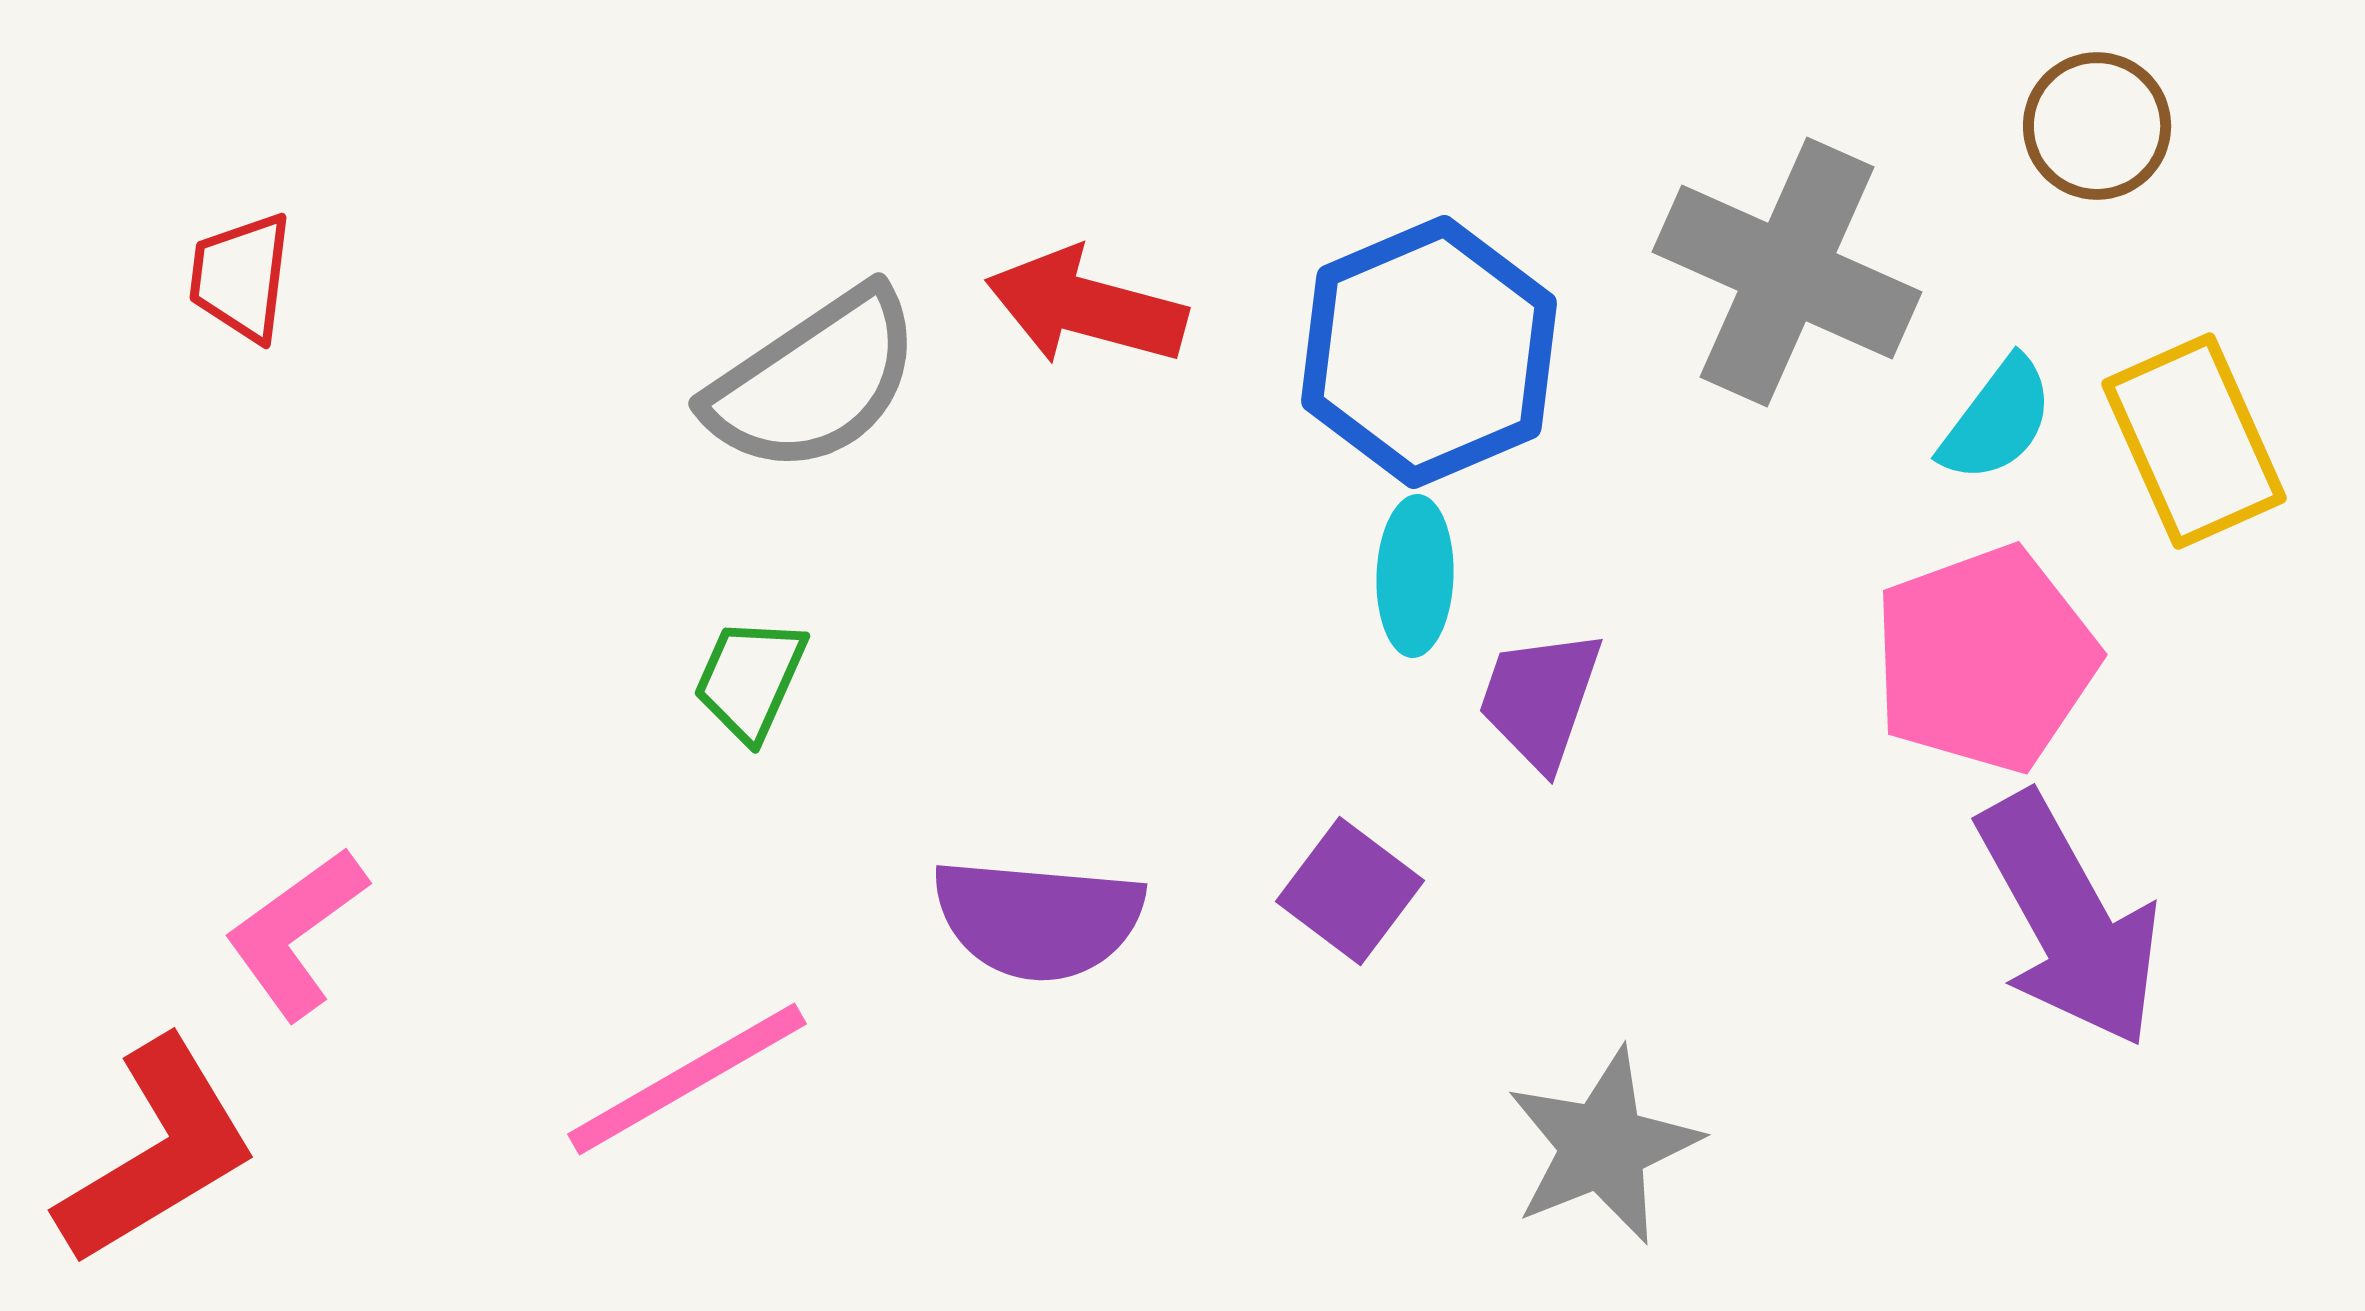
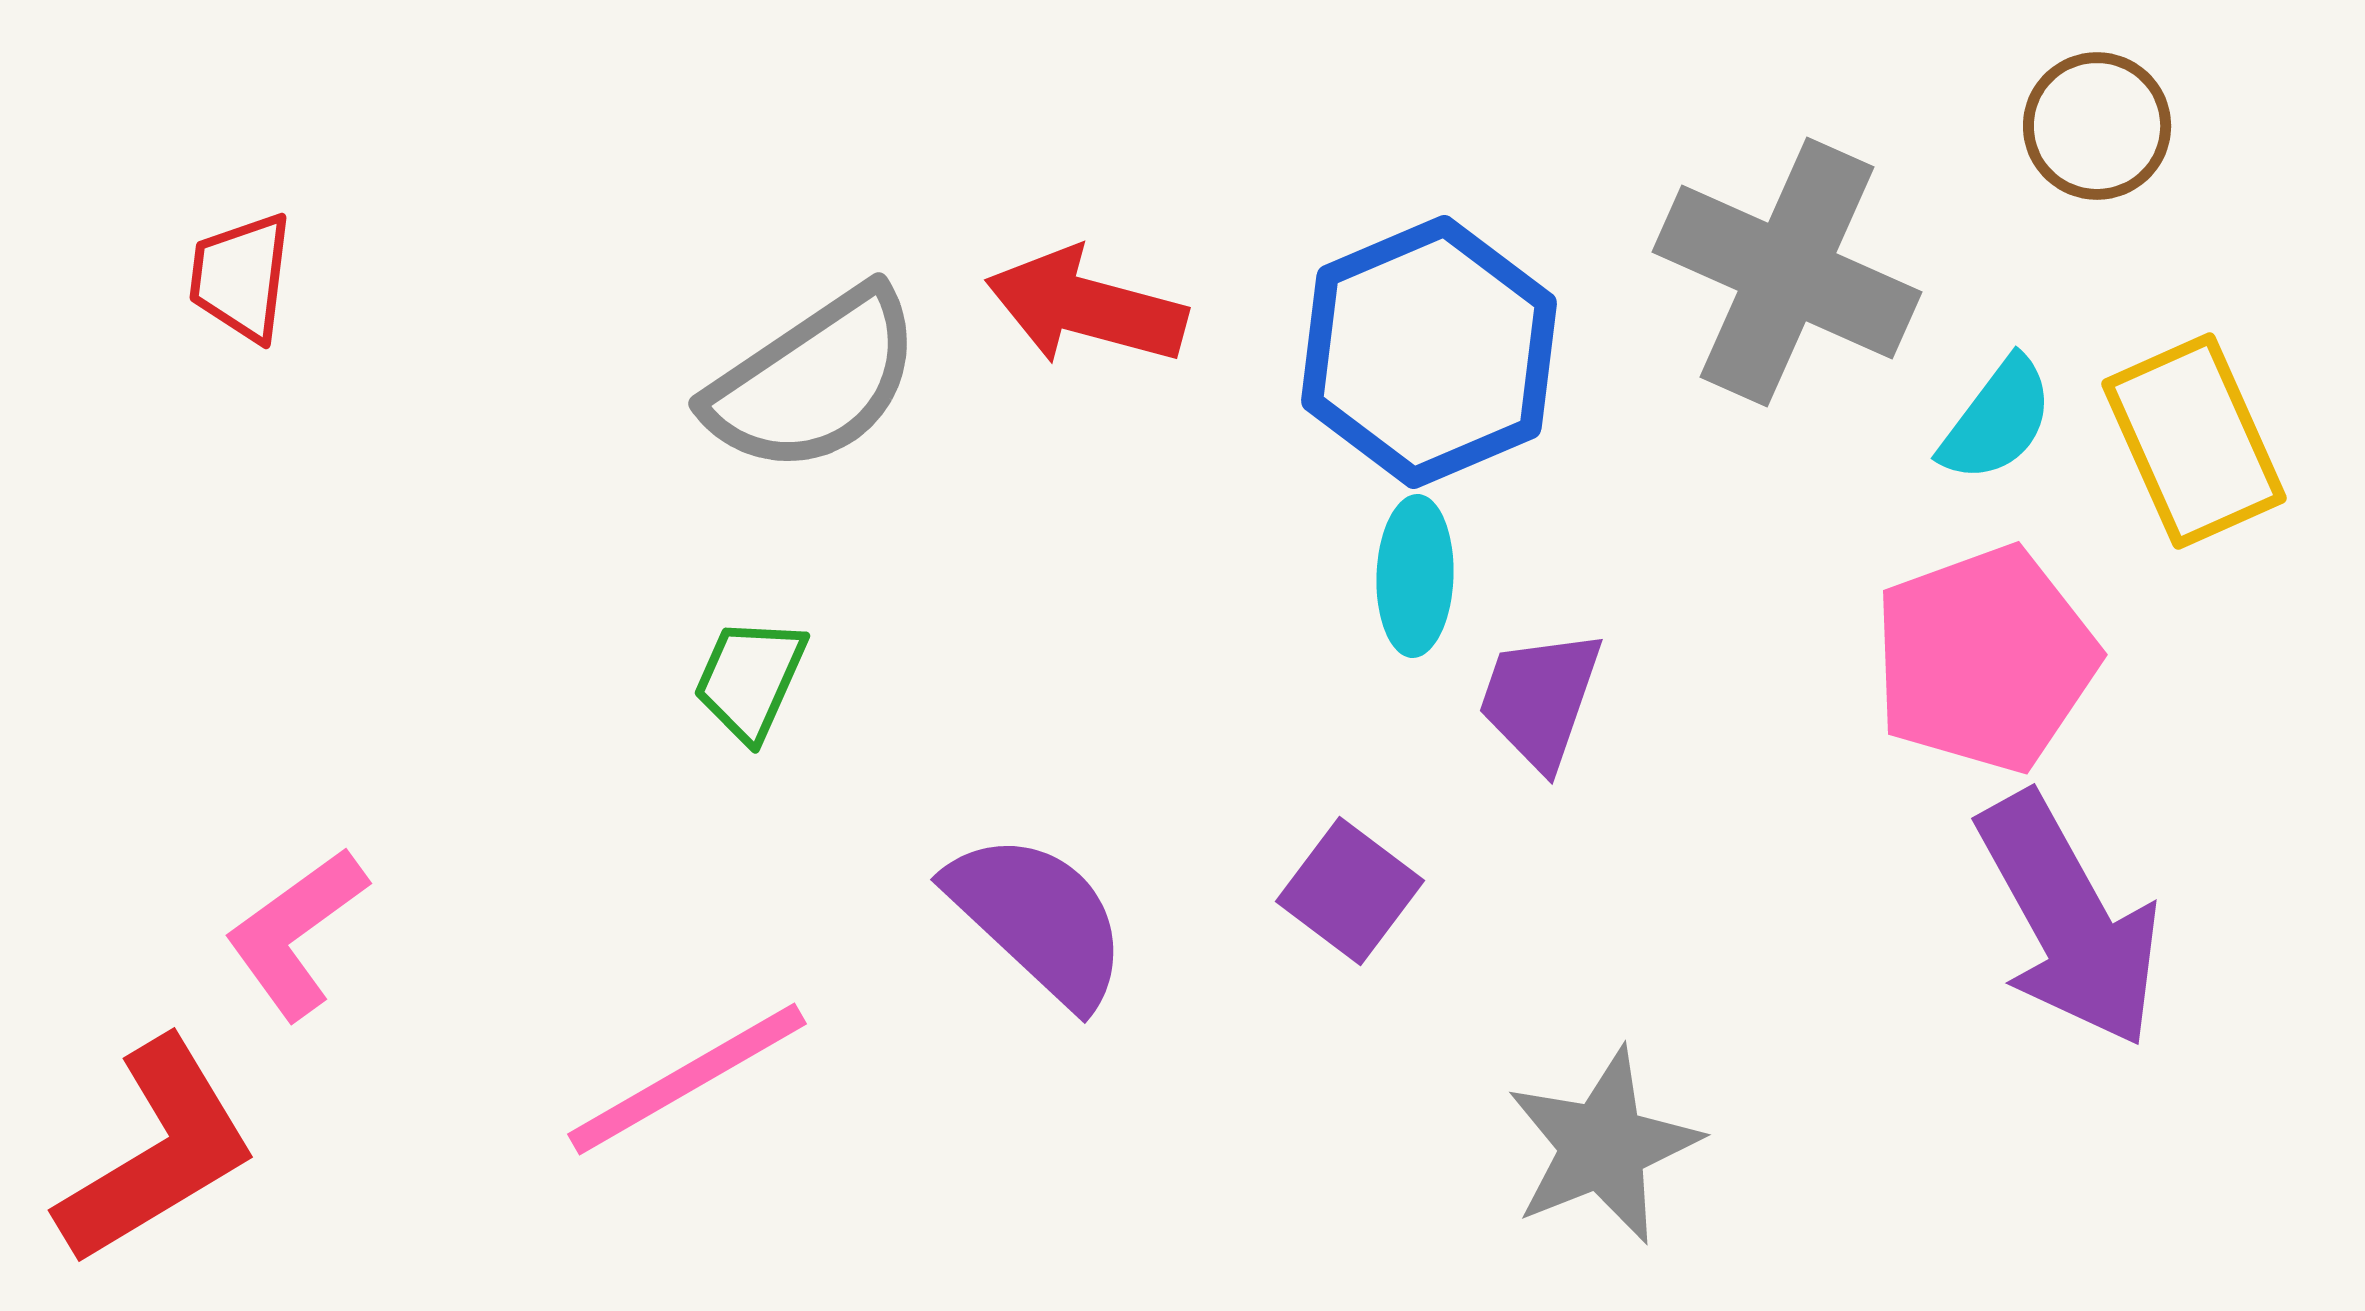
purple semicircle: rotated 142 degrees counterclockwise
